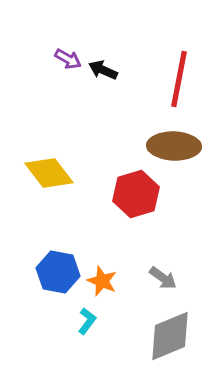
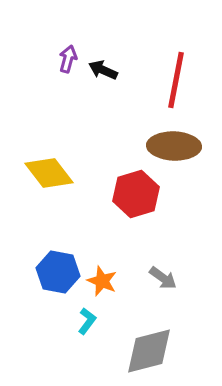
purple arrow: rotated 104 degrees counterclockwise
red line: moved 3 px left, 1 px down
gray diamond: moved 21 px left, 15 px down; rotated 8 degrees clockwise
